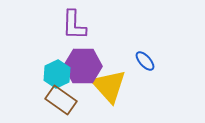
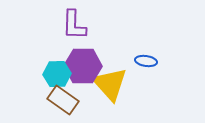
blue ellipse: moved 1 px right; rotated 40 degrees counterclockwise
cyan hexagon: rotated 24 degrees clockwise
yellow triangle: moved 1 px right, 2 px up
brown rectangle: moved 2 px right
